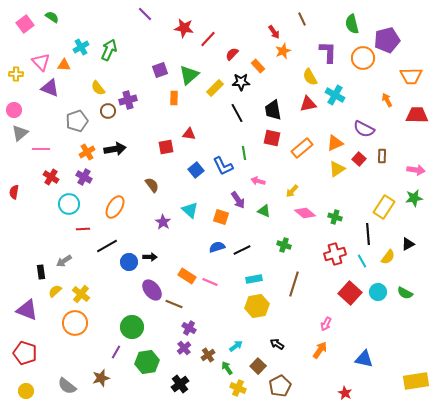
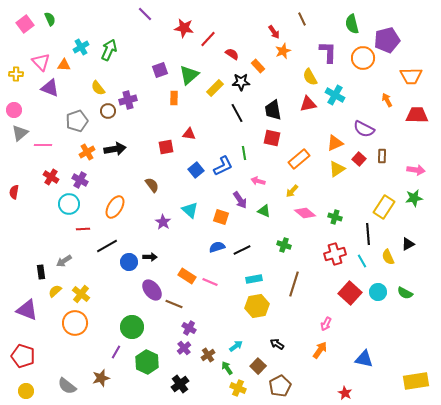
green semicircle at (52, 17): moved 2 px left, 2 px down; rotated 32 degrees clockwise
red semicircle at (232, 54): rotated 80 degrees clockwise
orange rectangle at (302, 148): moved 3 px left, 11 px down
pink line at (41, 149): moved 2 px right, 4 px up
blue L-shape at (223, 166): rotated 90 degrees counterclockwise
purple cross at (84, 177): moved 4 px left, 3 px down
purple arrow at (238, 200): moved 2 px right
yellow semicircle at (388, 257): rotated 119 degrees clockwise
red pentagon at (25, 353): moved 2 px left, 3 px down
green hexagon at (147, 362): rotated 25 degrees counterclockwise
